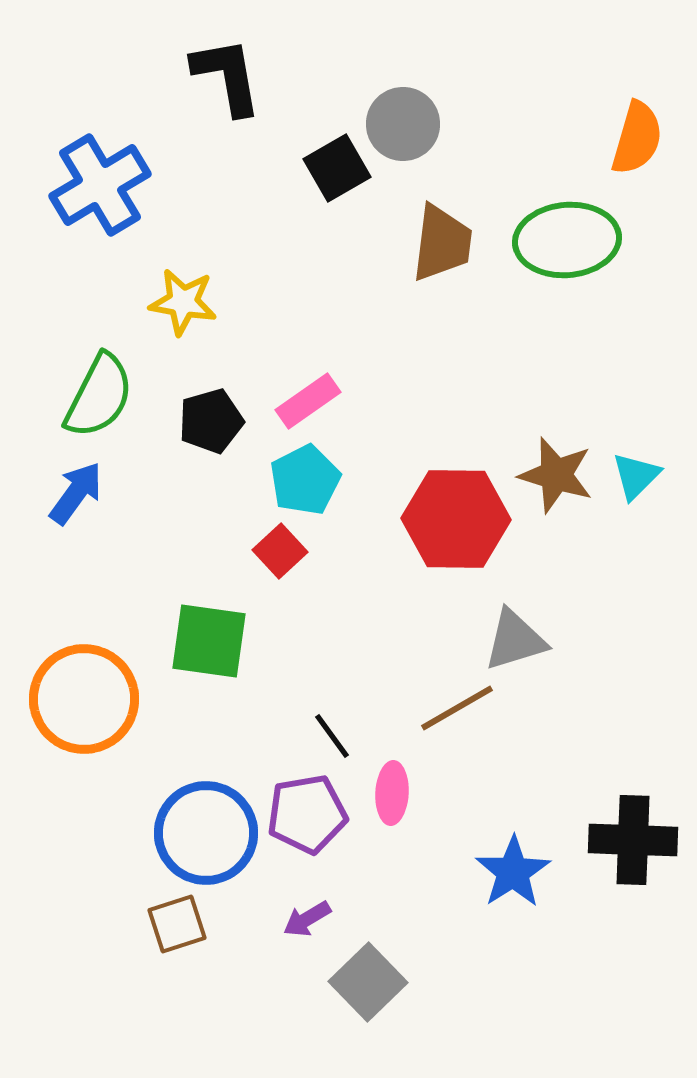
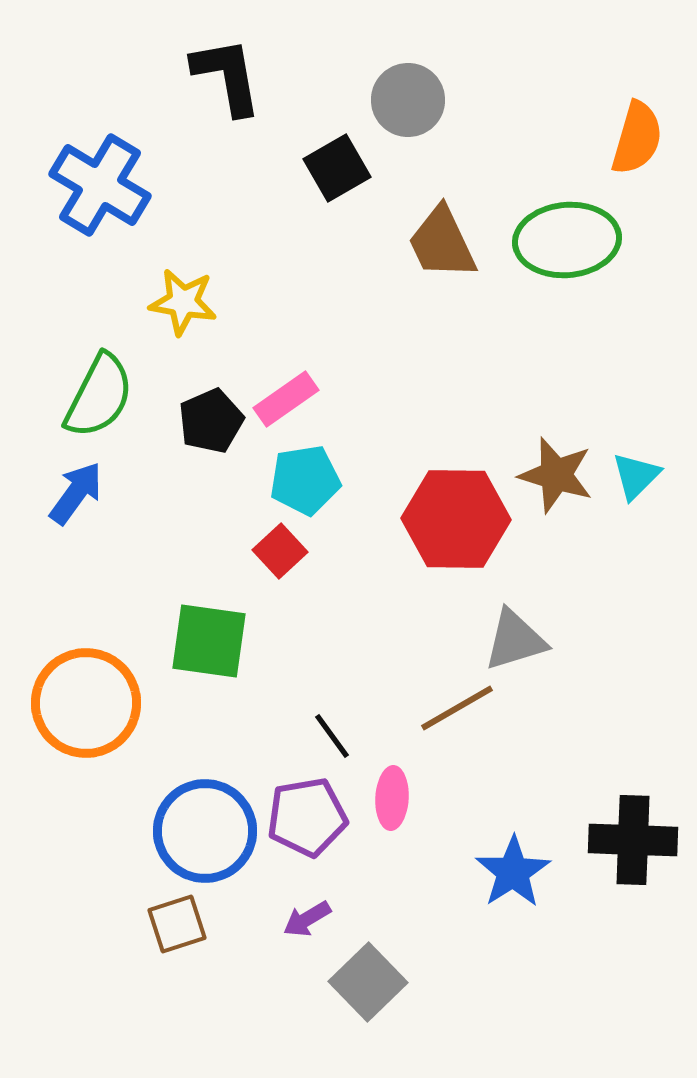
gray circle: moved 5 px right, 24 px up
blue cross: rotated 28 degrees counterclockwise
brown trapezoid: rotated 148 degrees clockwise
pink rectangle: moved 22 px left, 2 px up
black pentagon: rotated 8 degrees counterclockwise
cyan pentagon: rotated 18 degrees clockwise
orange circle: moved 2 px right, 4 px down
pink ellipse: moved 5 px down
purple pentagon: moved 3 px down
blue circle: moved 1 px left, 2 px up
